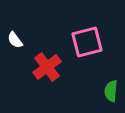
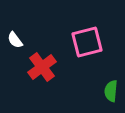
red cross: moved 5 px left
